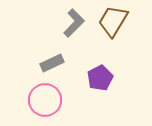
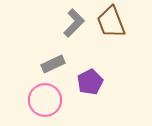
brown trapezoid: moved 2 px left, 1 px down; rotated 52 degrees counterclockwise
gray rectangle: moved 1 px right, 1 px down
purple pentagon: moved 10 px left, 4 px down
